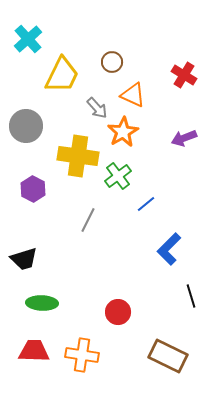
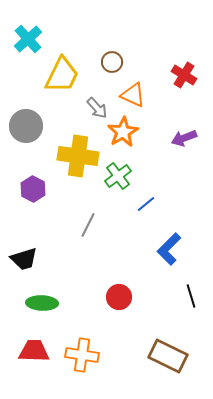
gray line: moved 5 px down
red circle: moved 1 px right, 15 px up
